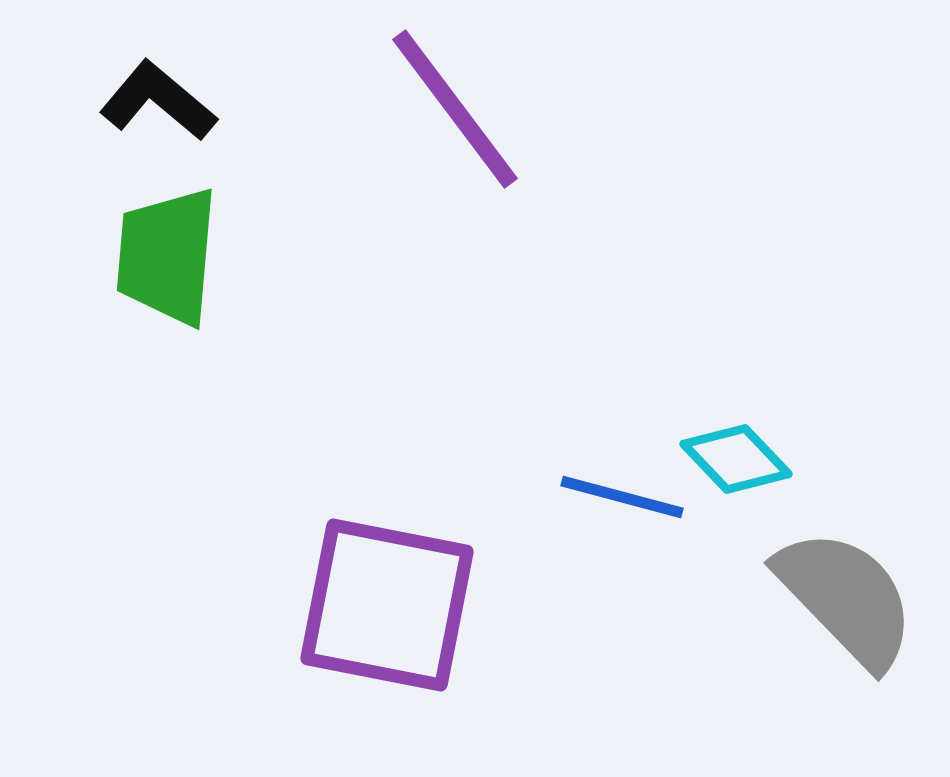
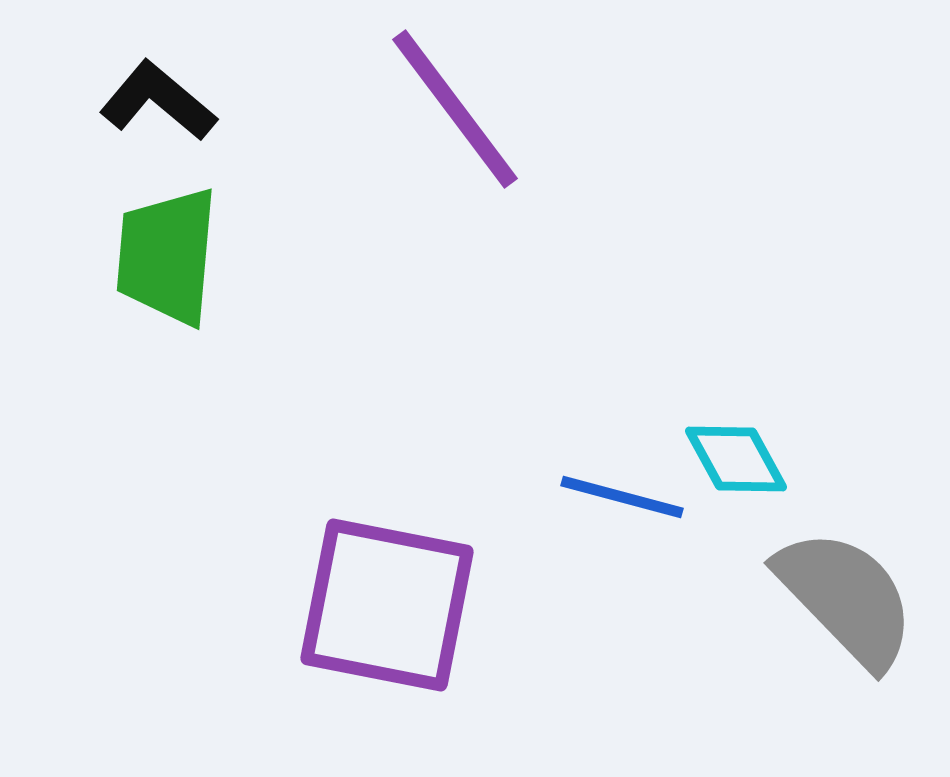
cyan diamond: rotated 15 degrees clockwise
